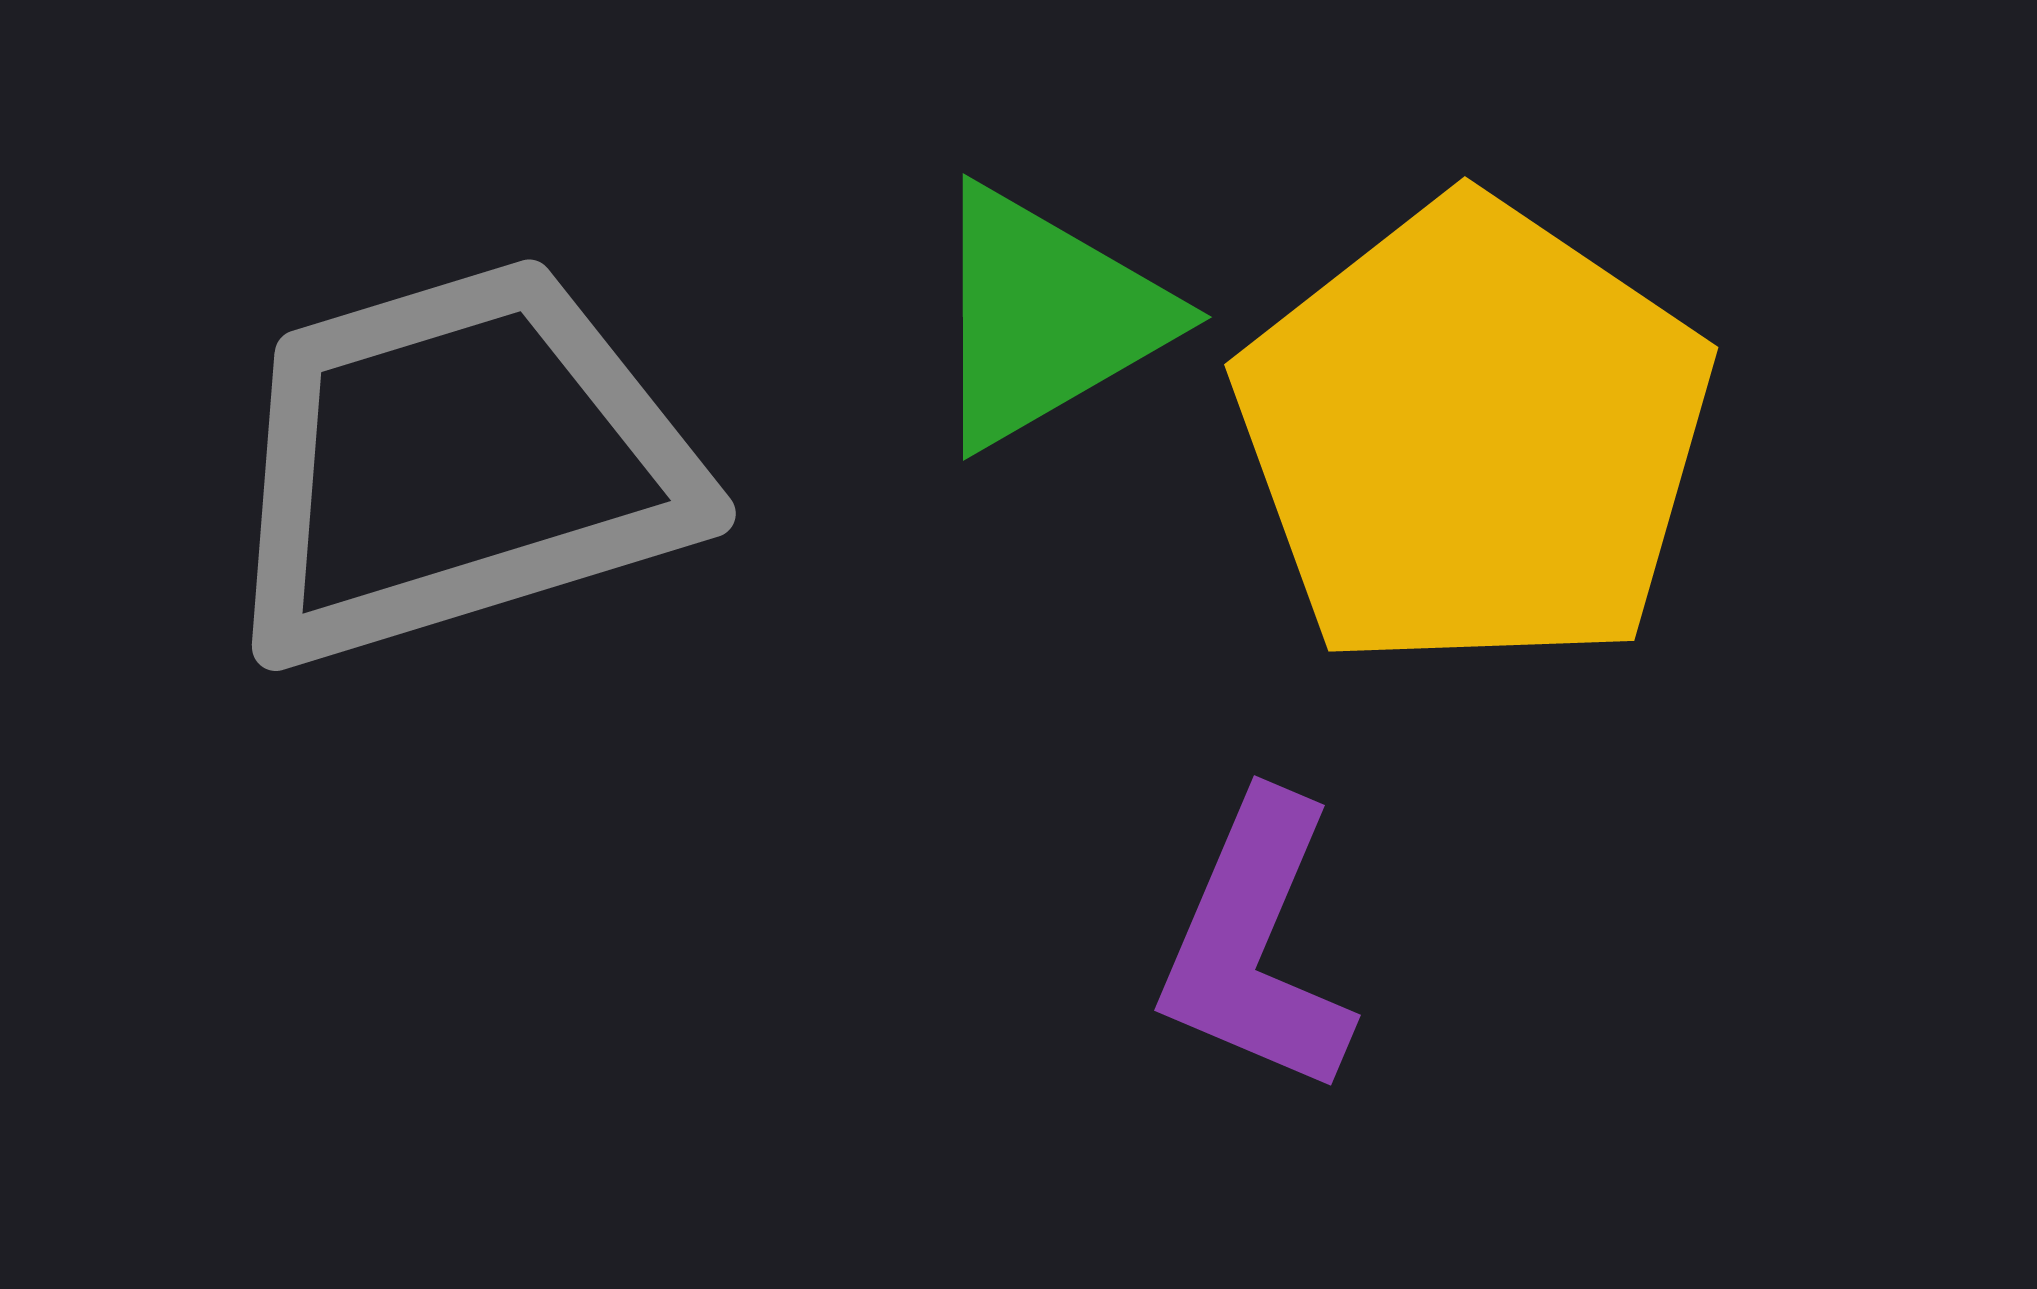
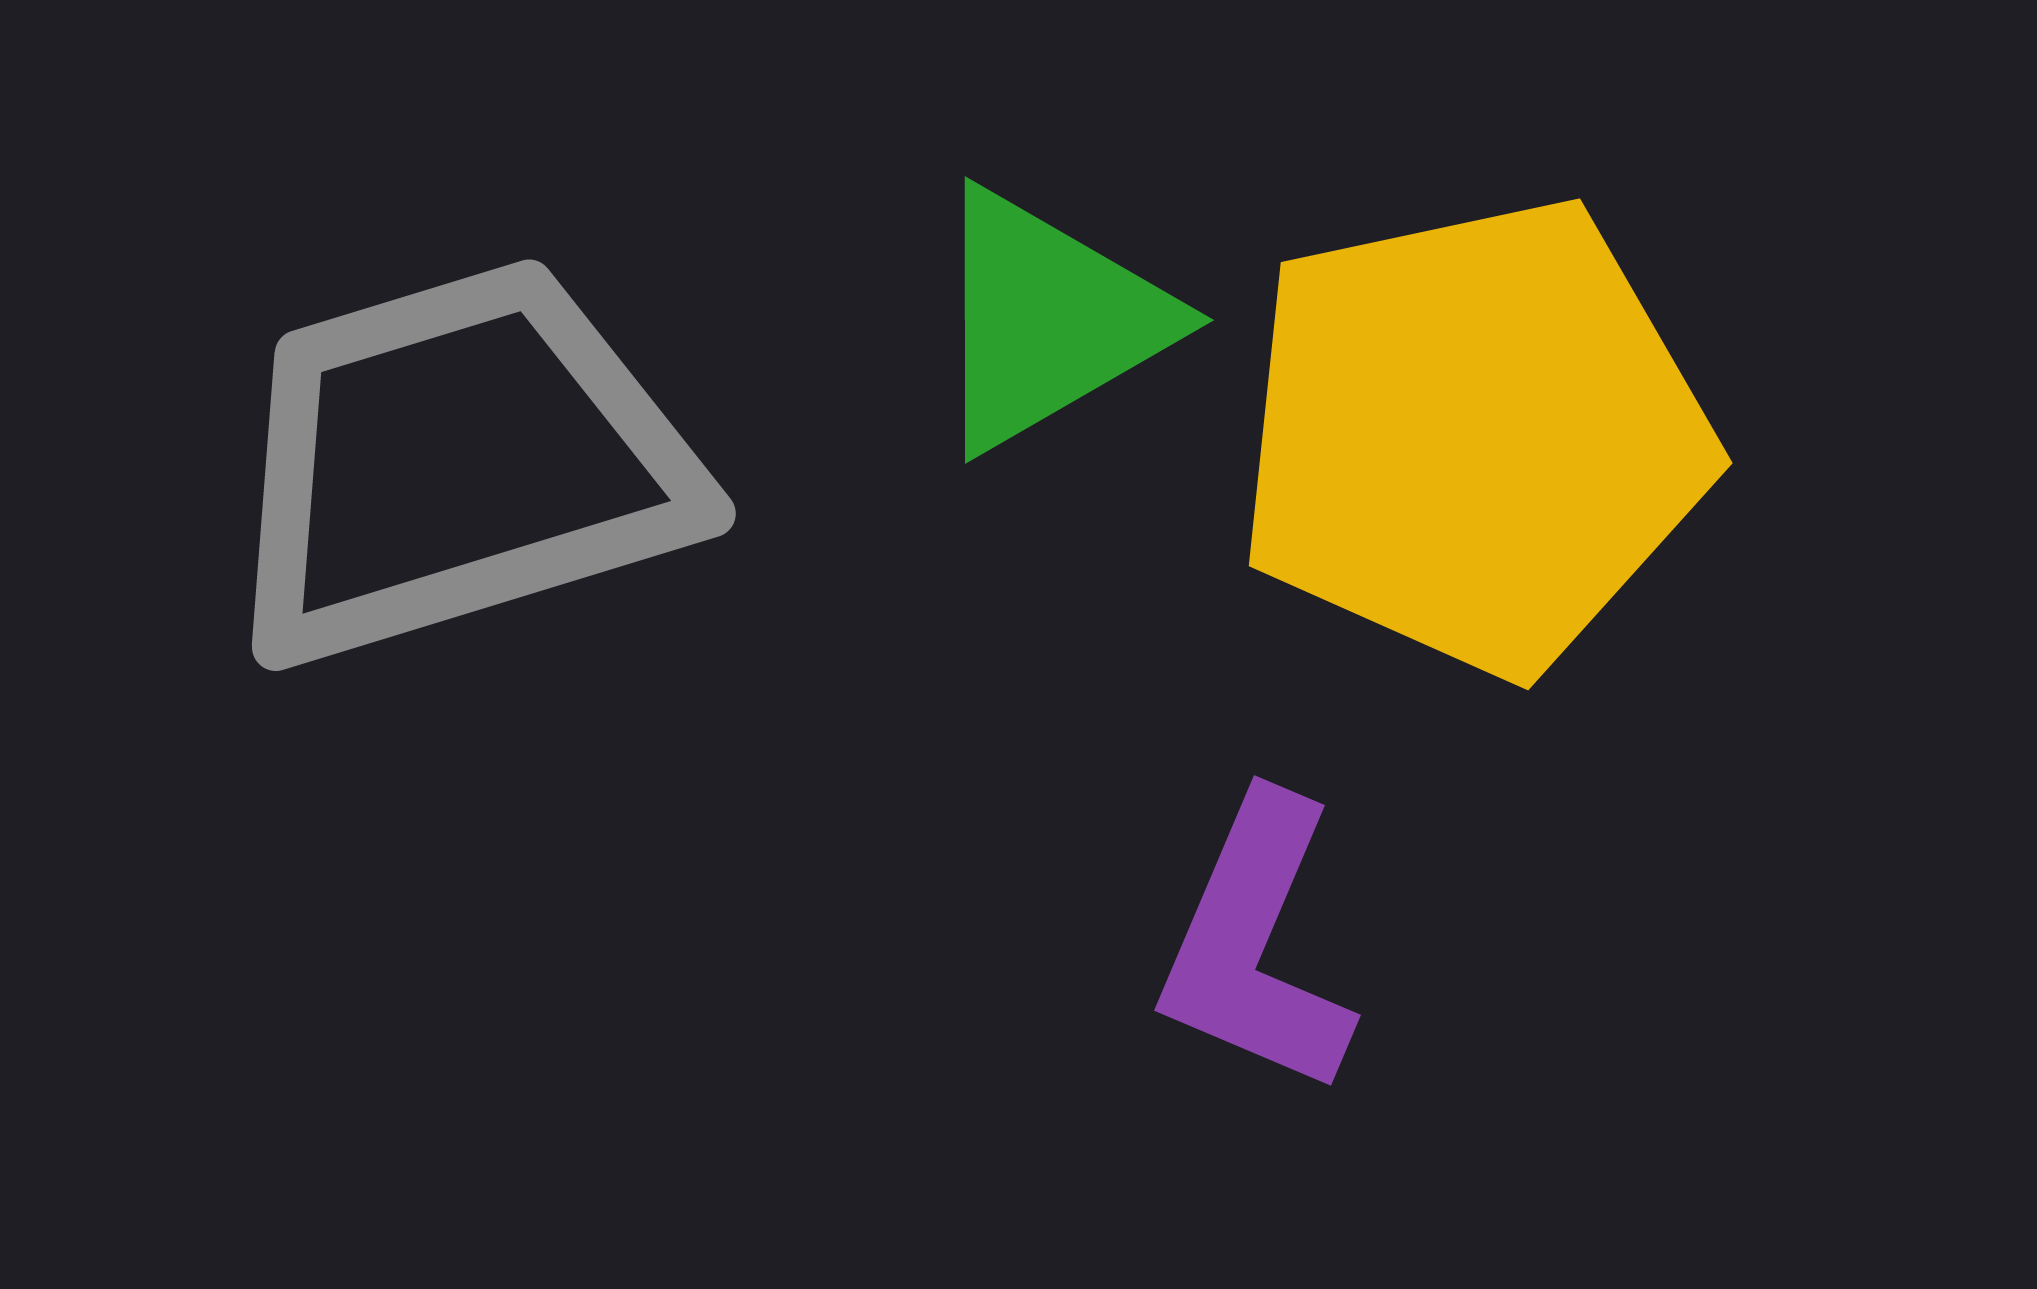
green triangle: moved 2 px right, 3 px down
yellow pentagon: rotated 26 degrees clockwise
